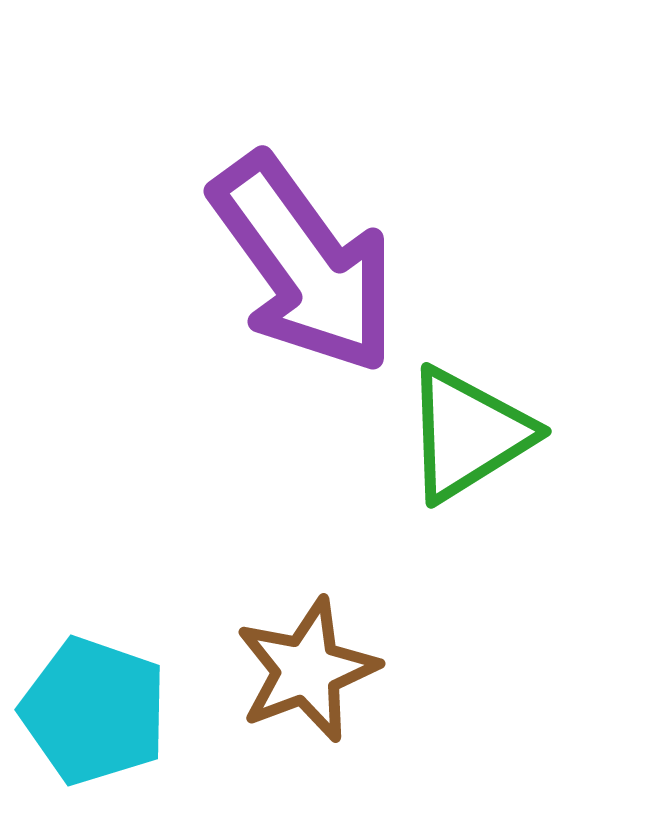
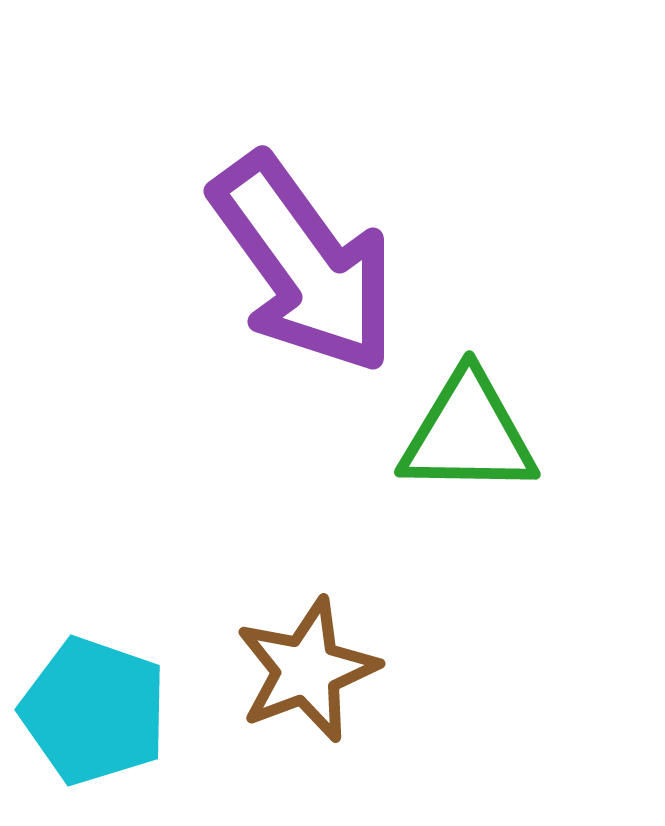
green triangle: rotated 33 degrees clockwise
